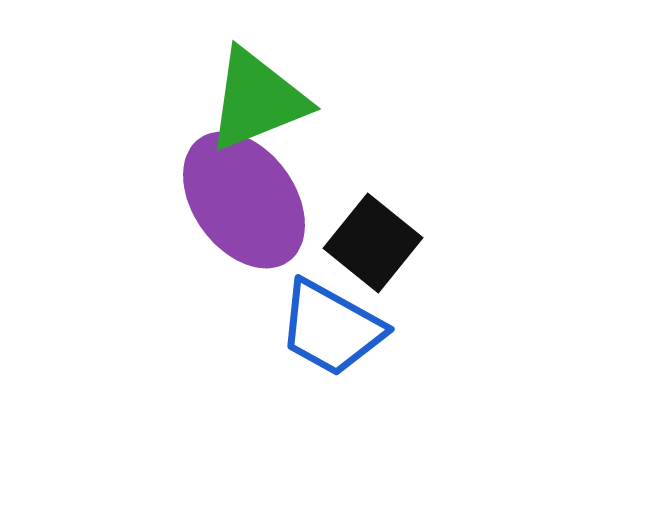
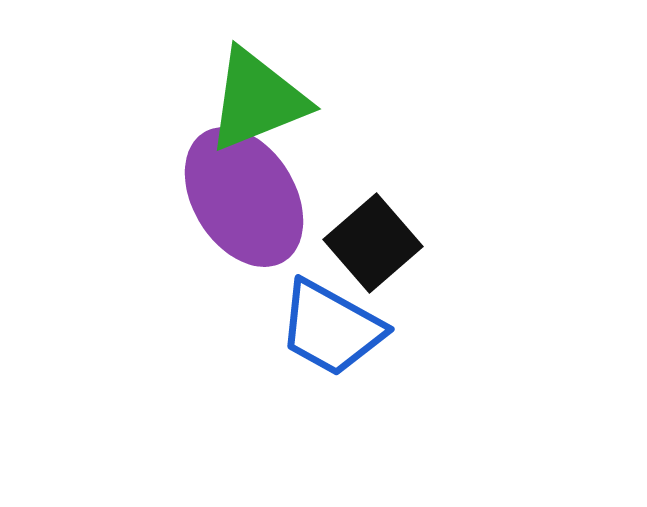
purple ellipse: moved 3 px up; rotated 4 degrees clockwise
black square: rotated 10 degrees clockwise
